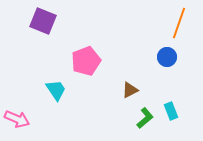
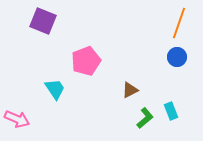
blue circle: moved 10 px right
cyan trapezoid: moved 1 px left, 1 px up
